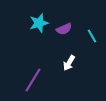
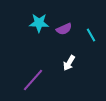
cyan star: rotated 18 degrees clockwise
cyan line: moved 1 px left, 1 px up
purple line: rotated 10 degrees clockwise
